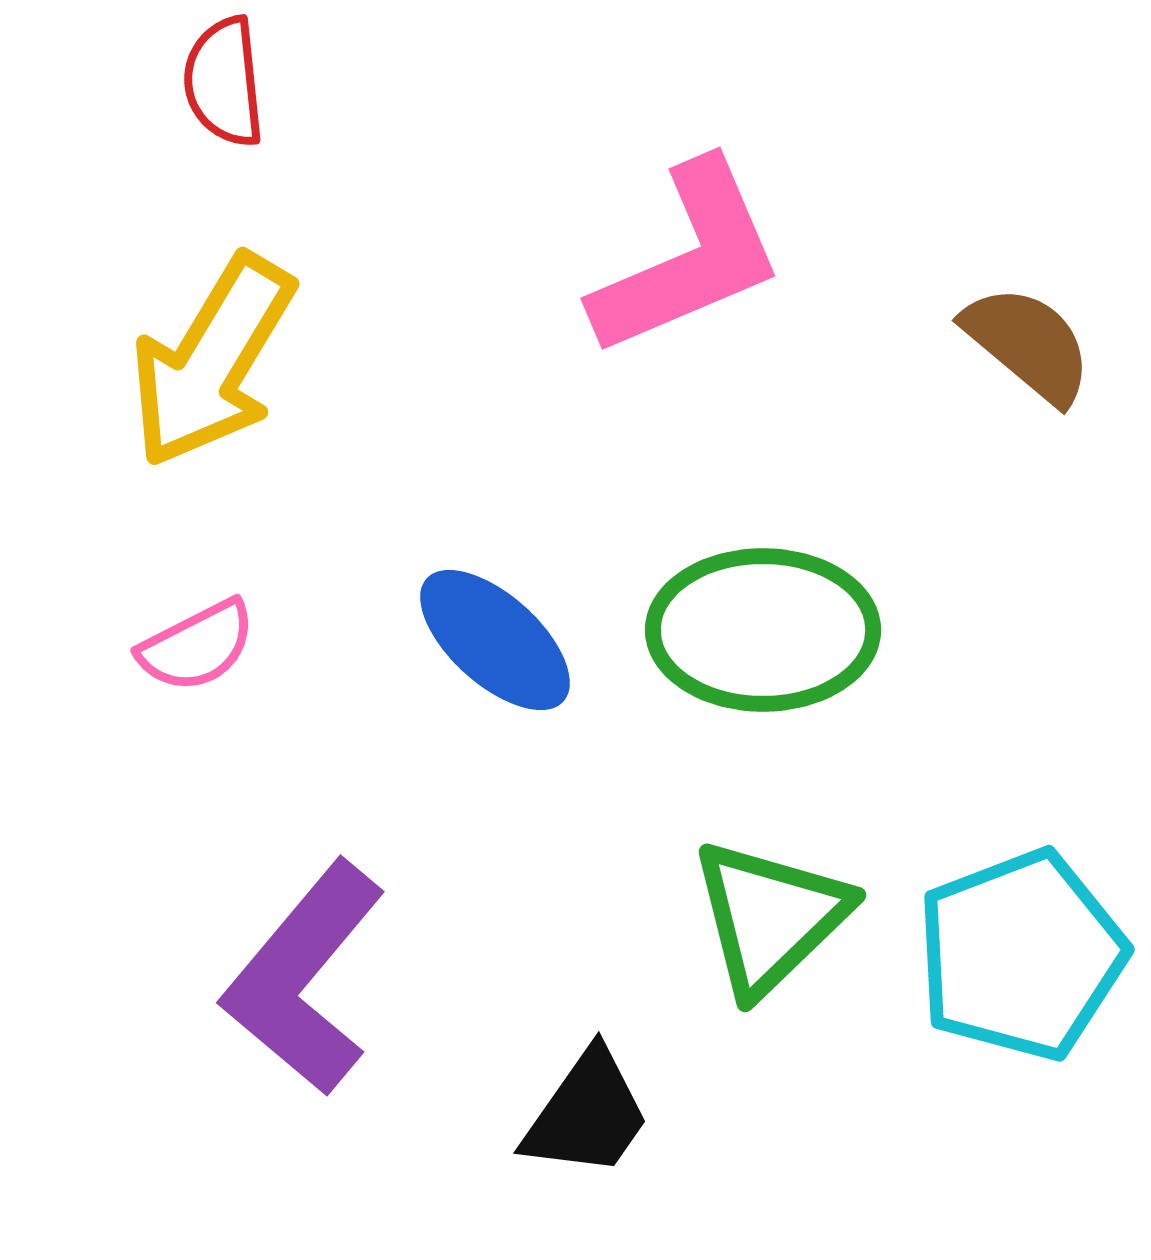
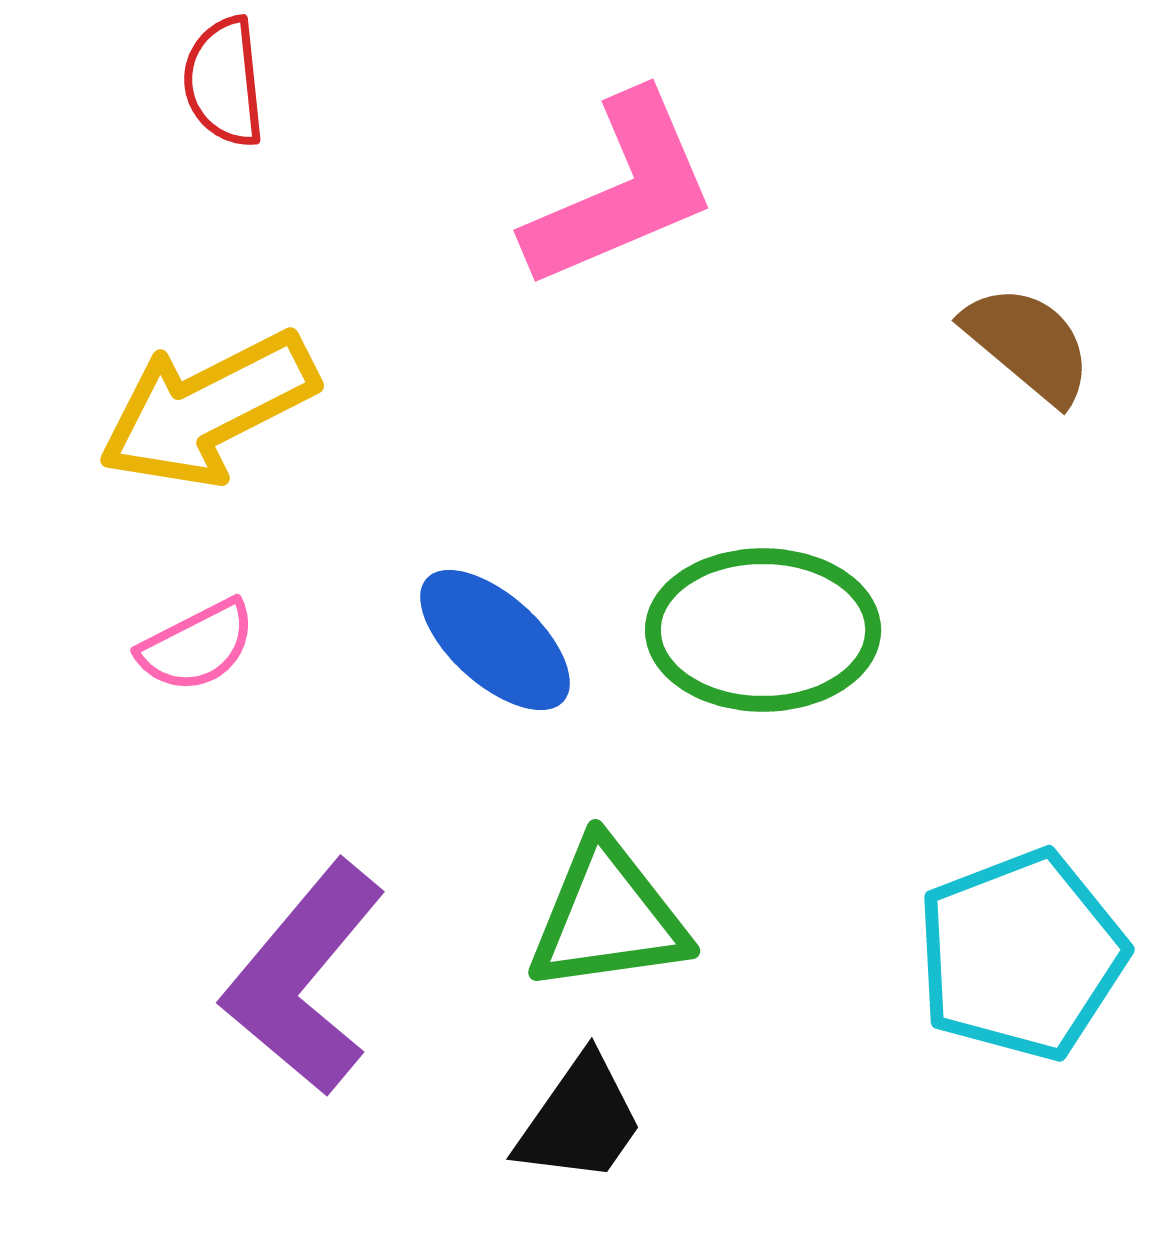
pink L-shape: moved 67 px left, 68 px up
yellow arrow: moved 4 px left, 48 px down; rotated 32 degrees clockwise
green triangle: moved 162 px left; rotated 36 degrees clockwise
black trapezoid: moved 7 px left, 6 px down
